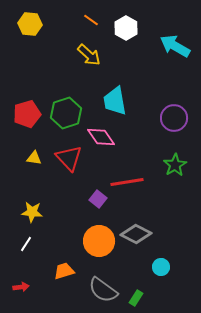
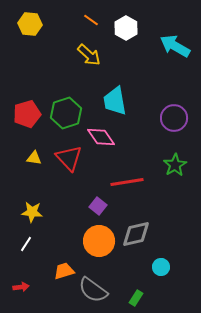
purple square: moved 7 px down
gray diamond: rotated 40 degrees counterclockwise
gray semicircle: moved 10 px left
